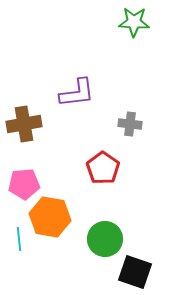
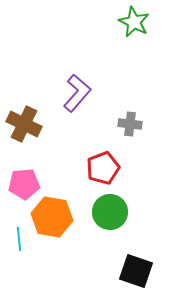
green star: rotated 24 degrees clockwise
purple L-shape: rotated 42 degrees counterclockwise
brown cross: rotated 36 degrees clockwise
red pentagon: rotated 16 degrees clockwise
orange hexagon: moved 2 px right
green circle: moved 5 px right, 27 px up
black square: moved 1 px right, 1 px up
